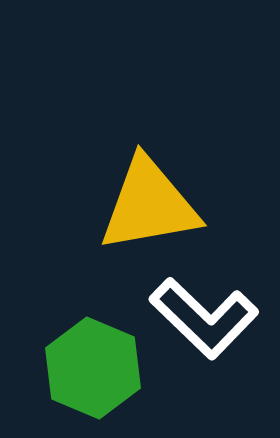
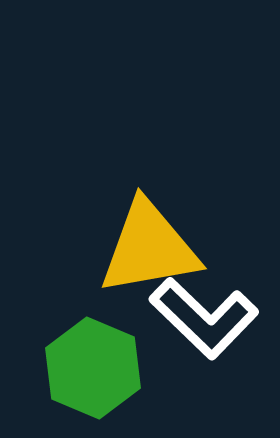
yellow triangle: moved 43 px down
